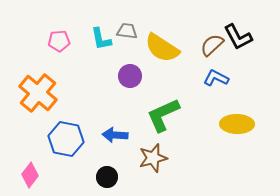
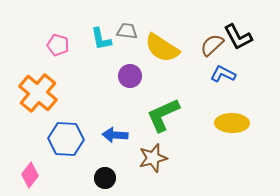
pink pentagon: moved 1 px left, 4 px down; rotated 20 degrees clockwise
blue L-shape: moved 7 px right, 4 px up
yellow ellipse: moved 5 px left, 1 px up
blue hexagon: rotated 8 degrees counterclockwise
black circle: moved 2 px left, 1 px down
